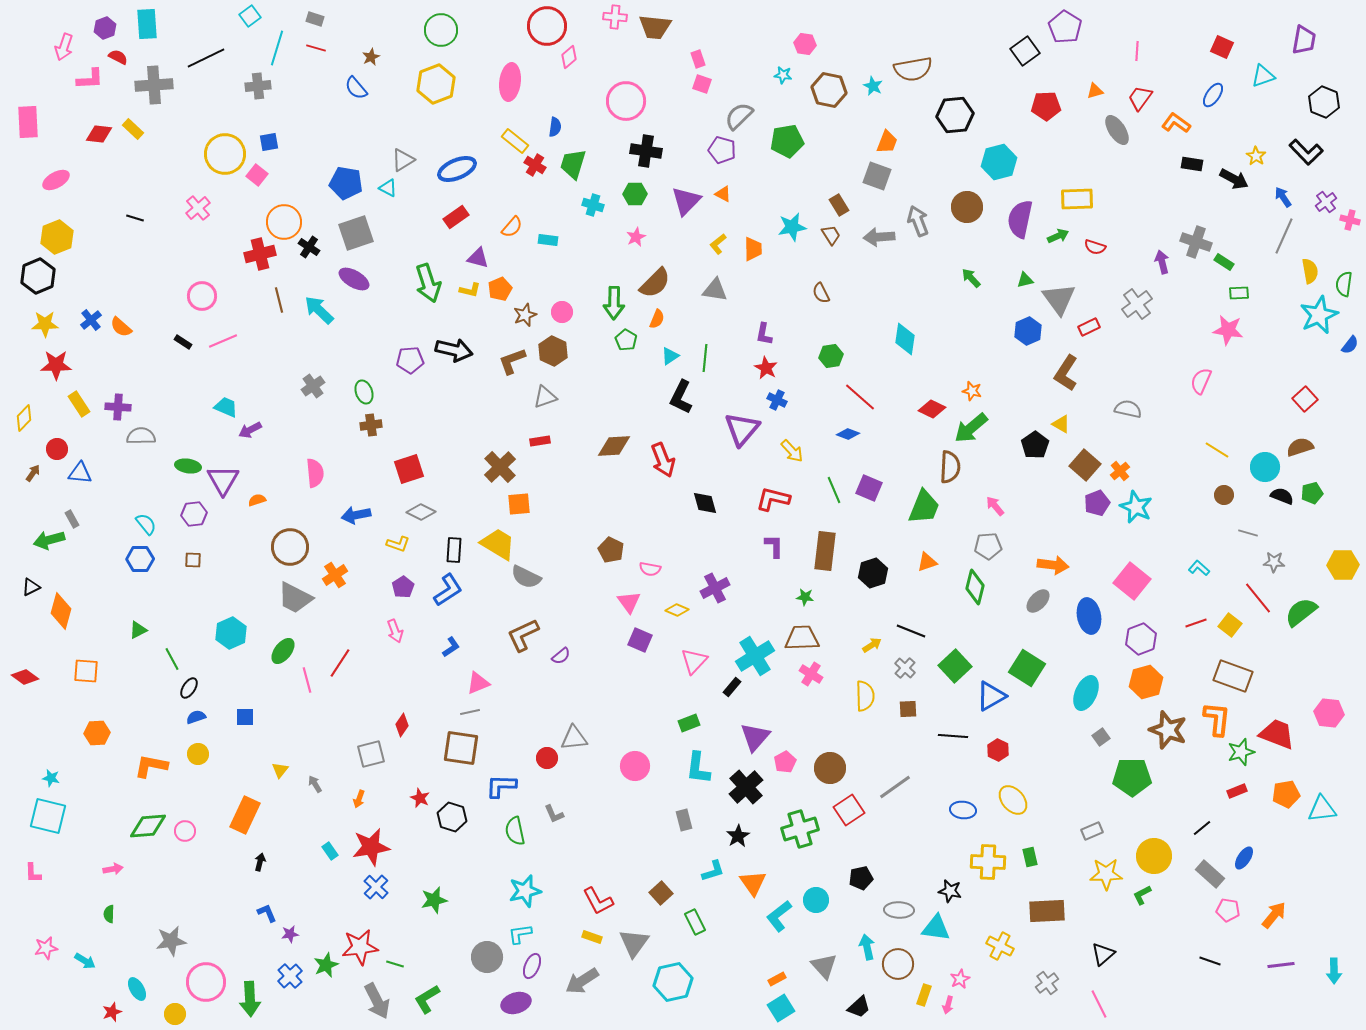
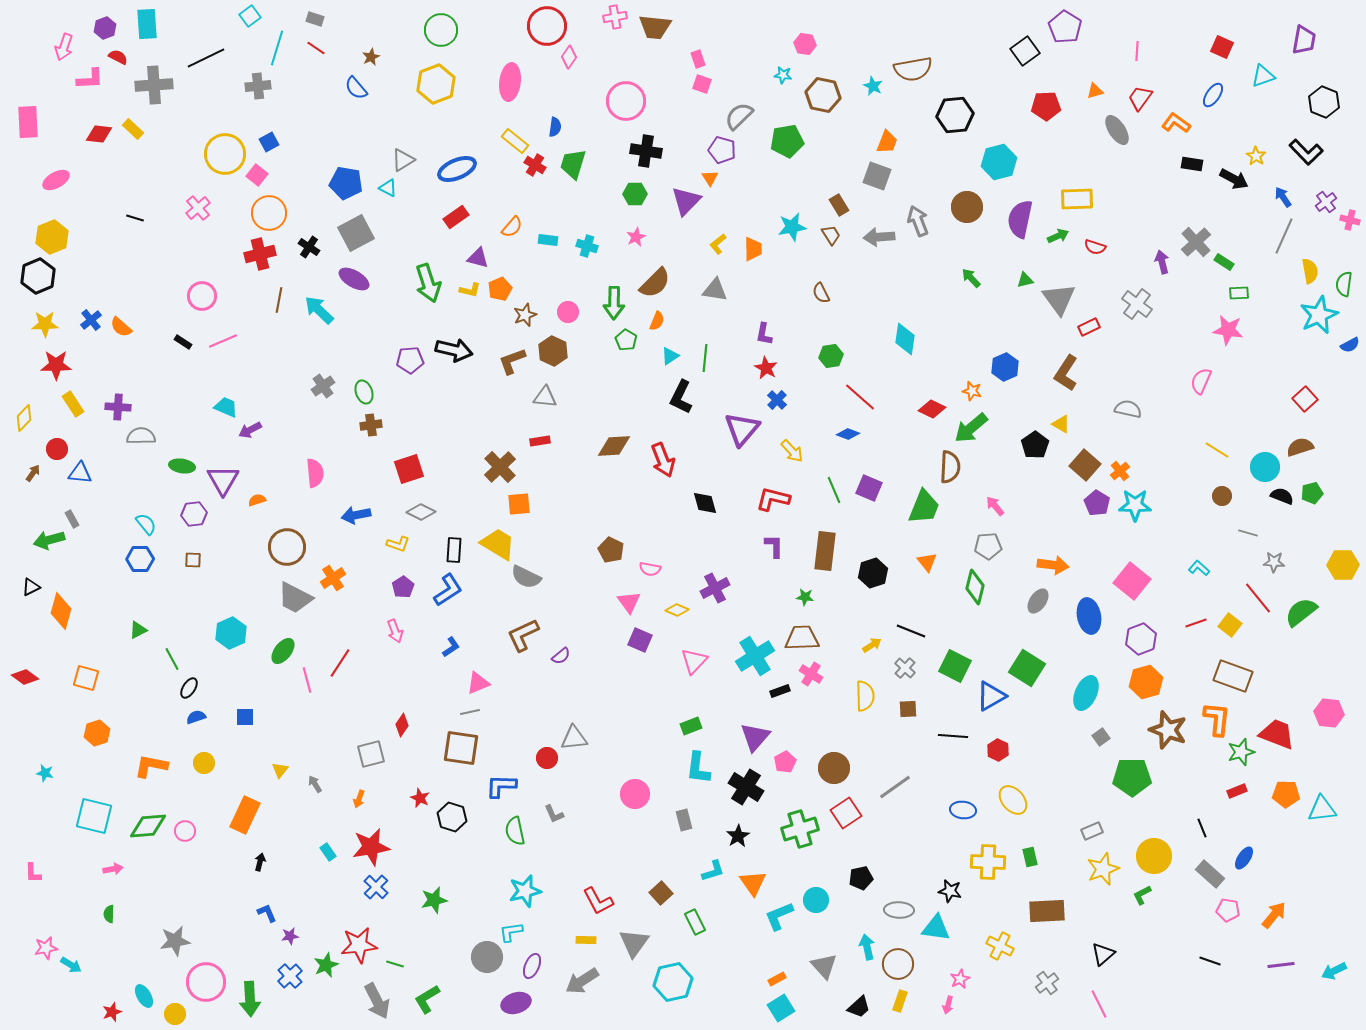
pink cross at (615, 17): rotated 15 degrees counterclockwise
red line at (316, 48): rotated 18 degrees clockwise
pink diamond at (569, 57): rotated 15 degrees counterclockwise
brown hexagon at (829, 90): moved 6 px left, 5 px down
blue square at (269, 142): rotated 18 degrees counterclockwise
orange triangle at (723, 194): moved 13 px left, 16 px up; rotated 30 degrees clockwise
cyan cross at (593, 205): moved 6 px left, 41 px down
orange circle at (284, 222): moved 15 px left, 9 px up
gray square at (356, 233): rotated 9 degrees counterclockwise
yellow hexagon at (57, 237): moved 5 px left
gray cross at (1196, 242): rotated 28 degrees clockwise
brown line at (279, 300): rotated 25 degrees clockwise
gray cross at (1137, 304): rotated 16 degrees counterclockwise
pink circle at (562, 312): moved 6 px right
orange semicircle at (657, 319): moved 2 px down
blue hexagon at (1028, 331): moved 23 px left, 36 px down
blue semicircle at (1350, 345): rotated 24 degrees clockwise
gray cross at (313, 386): moved 10 px right
gray triangle at (545, 397): rotated 25 degrees clockwise
blue cross at (777, 400): rotated 18 degrees clockwise
yellow rectangle at (79, 404): moved 6 px left
green ellipse at (188, 466): moved 6 px left
brown circle at (1224, 495): moved 2 px left, 1 px down
purple pentagon at (1097, 503): rotated 20 degrees counterclockwise
cyan star at (1136, 507): moved 1 px left, 2 px up; rotated 24 degrees counterclockwise
brown circle at (290, 547): moved 3 px left
orange triangle at (927, 562): rotated 50 degrees counterclockwise
orange cross at (335, 575): moved 2 px left, 3 px down
gray ellipse at (1038, 601): rotated 10 degrees counterclockwise
green square at (955, 666): rotated 20 degrees counterclockwise
orange square at (86, 671): moved 7 px down; rotated 12 degrees clockwise
black rectangle at (732, 687): moved 48 px right, 4 px down; rotated 30 degrees clockwise
green rectangle at (689, 723): moved 2 px right, 3 px down
orange hexagon at (97, 733): rotated 15 degrees counterclockwise
yellow circle at (198, 754): moved 6 px right, 9 px down
pink circle at (635, 766): moved 28 px down
brown circle at (830, 768): moved 4 px right
cyan star at (51, 778): moved 6 px left, 5 px up
black cross at (746, 787): rotated 16 degrees counterclockwise
orange pentagon at (1286, 794): rotated 12 degrees clockwise
red square at (849, 810): moved 3 px left, 3 px down
cyan square at (48, 816): moved 46 px right
black line at (1202, 828): rotated 72 degrees counterclockwise
cyan rectangle at (330, 851): moved 2 px left, 1 px down
yellow star at (1106, 874): moved 3 px left, 5 px up; rotated 20 degrees counterclockwise
cyan L-shape at (779, 916): rotated 16 degrees clockwise
purple star at (290, 934): moved 2 px down
cyan L-shape at (520, 934): moved 9 px left, 2 px up
yellow rectangle at (592, 937): moved 6 px left, 3 px down; rotated 18 degrees counterclockwise
gray star at (171, 941): moved 4 px right
red star at (360, 947): moved 1 px left, 2 px up
cyan arrow at (85, 961): moved 14 px left, 4 px down
cyan arrow at (1334, 971): rotated 65 degrees clockwise
cyan ellipse at (137, 989): moved 7 px right, 7 px down
yellow rectangle at (924, 995): moved 24 px left, 6 px down
